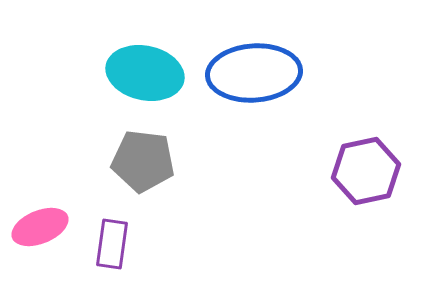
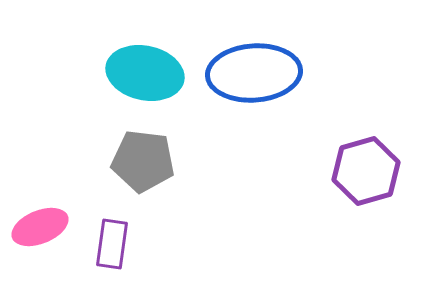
purple hexagon: rotated 4 degrees counterclockwise
